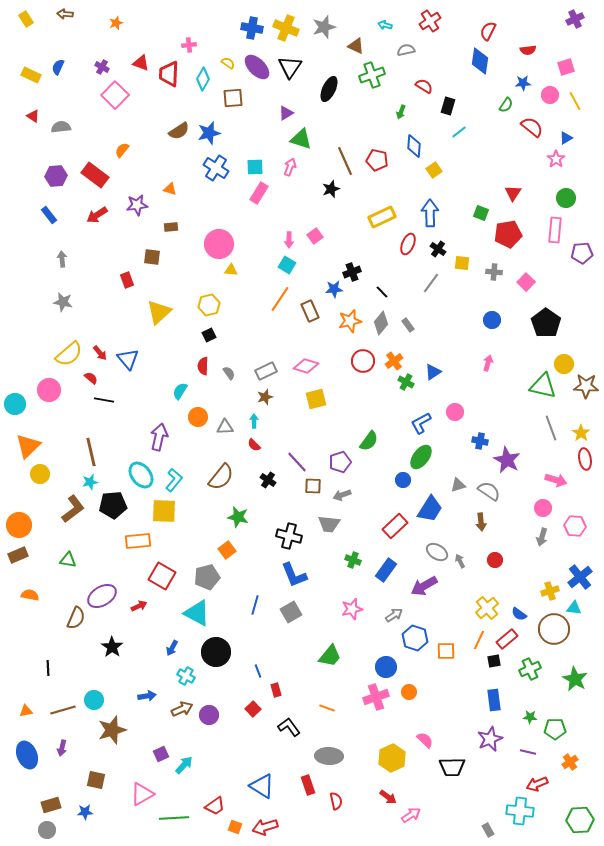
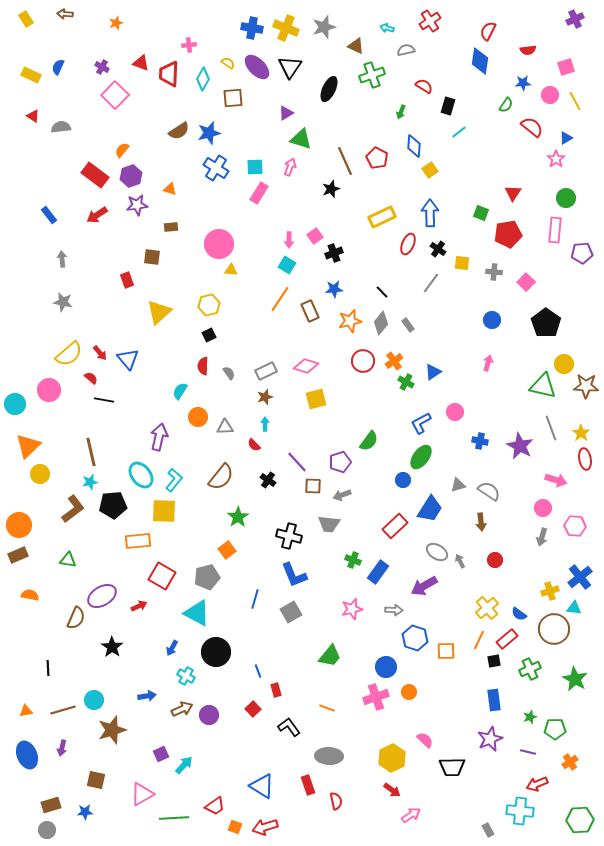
cyan arrow at (385, 25): moved 2 px right, 3 px down
red pentagon at (377, 160): moved 2 px up; rotated 15 degrees clockwise
yellow square at (434, 170): moved 4 px left
purple hexagon at (56, 176): moved 75 px right; rotated 15 degrees counterclockwise
black cross at (352, 272): moved 18 px left, 19 px up
cyan arrow at (254, 421): moved 11 px right, 3 px down
purple star at (507, 460): moved 13 px right, 14 px up
green star at (238, 517): rotated 25 degrees clockwise
blue rectangle at (386, 570): moved 8 px left, 2 px down
blue line at (255, 605): moved 6 px up
gray arrow at (394, 615): moved 5 px up; rotated 36 degrees clockwise
green star at (530, 717): rotated 24 degrees counterclockwise
red arrow at (388, 797): moved 4 px right, 7 px up
